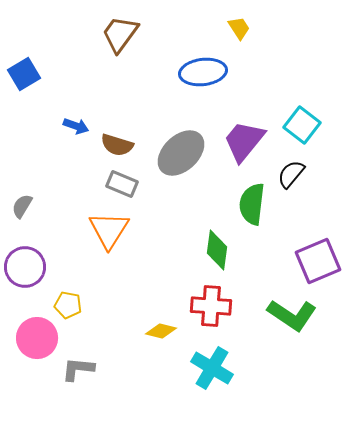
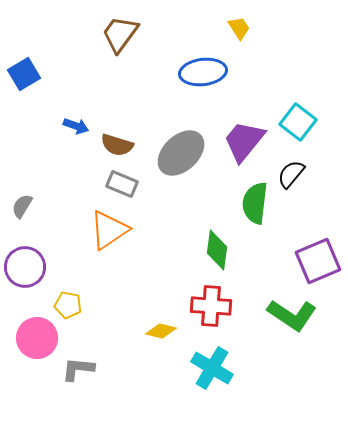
cyan square: moved 4 px left, 3 px up
green semicircle: moved 3 px right, 1 px up
orange triangle: rotated 24 degrees clockwise
